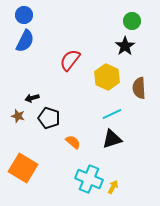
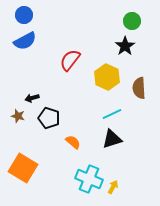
blue semicircle: rotated 35 degrees clockwise
